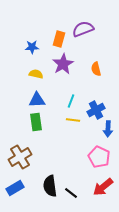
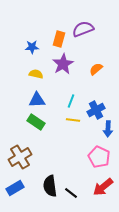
orange semicircle: rotated 64 degrees clockwise
green rectangle: rotated 48 degrees counterclockwise
